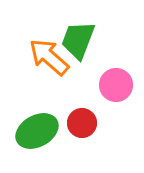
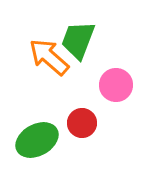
green ellipse: moved 9 px down
